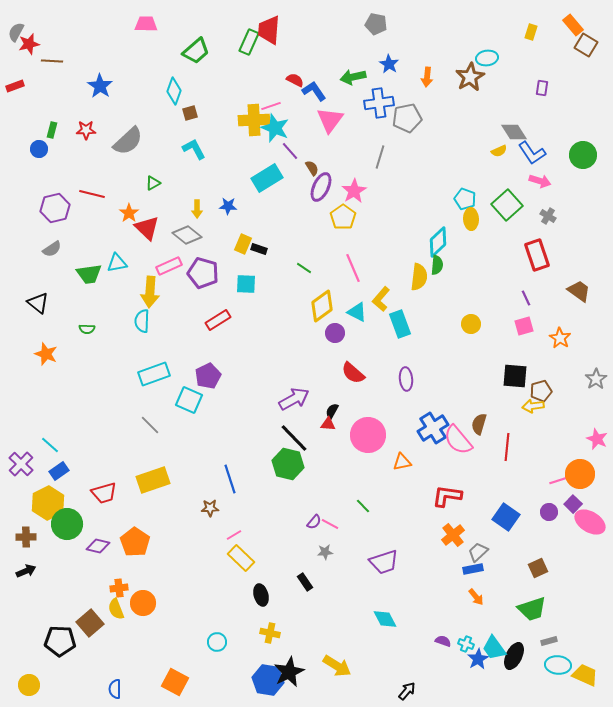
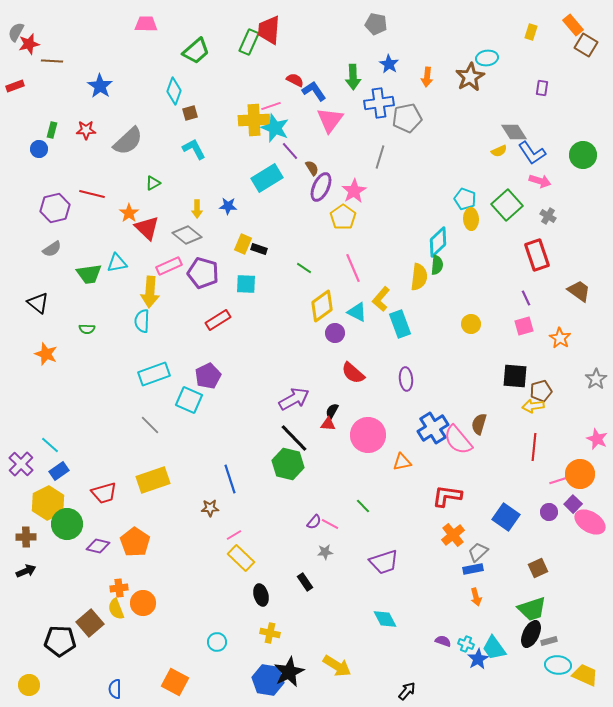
green arrow at (353, 77): rotated 80 degrees counterclockwise
red line at (507, 447): moved 27 px right
orange arrow at (476, 597): rotated 24 degrees clockwise
black ellipse at (514, 656): moved 17 px right, 22 px up
